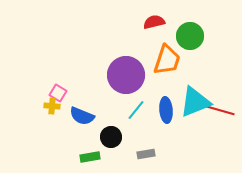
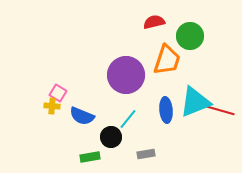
cyan line: moved 8 px left, 9 px down
